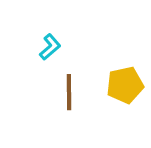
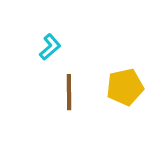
yellow pentagon: moved 2 px down
